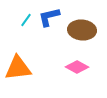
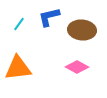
cyan line: moved 7 px left, 4 px down
